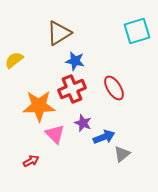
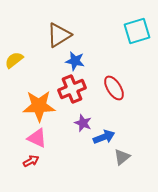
brown triangle: moved 2 px down
pink triangle: moved 18 px left, 4 px down; rotated 20 degrees counterclockwise
gray triangle: moved 3 px down
